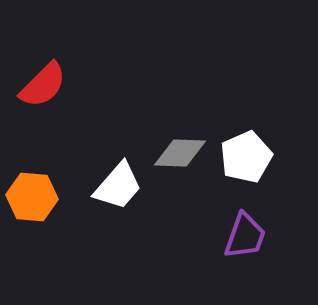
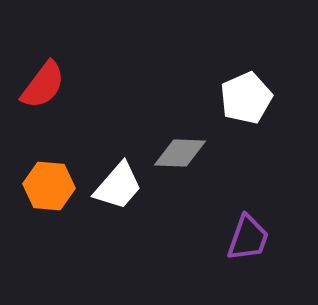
red semicircle: rotated 8 degrees counterclockwise
white pentagon: moved 59 px up
orange hexagon: moved 17 px right, 11 px up
purple trapezoid: moved 3 px right, 2 px down
